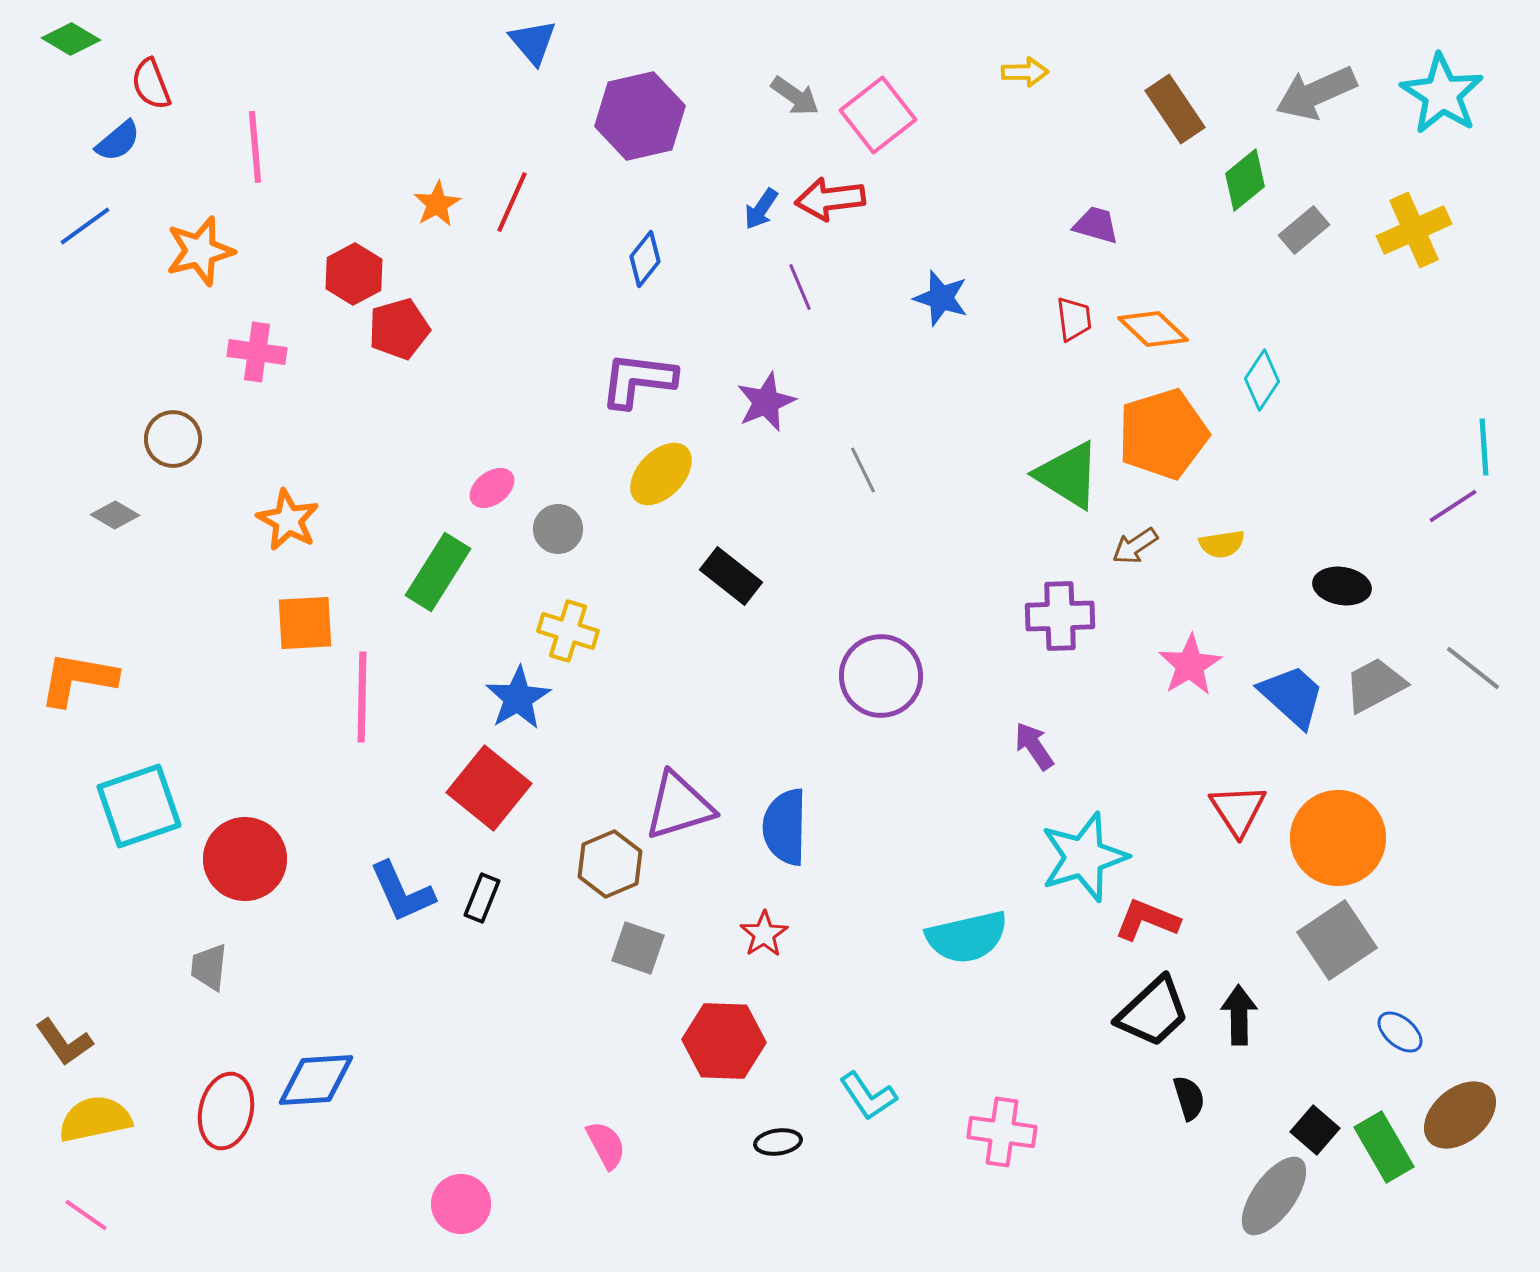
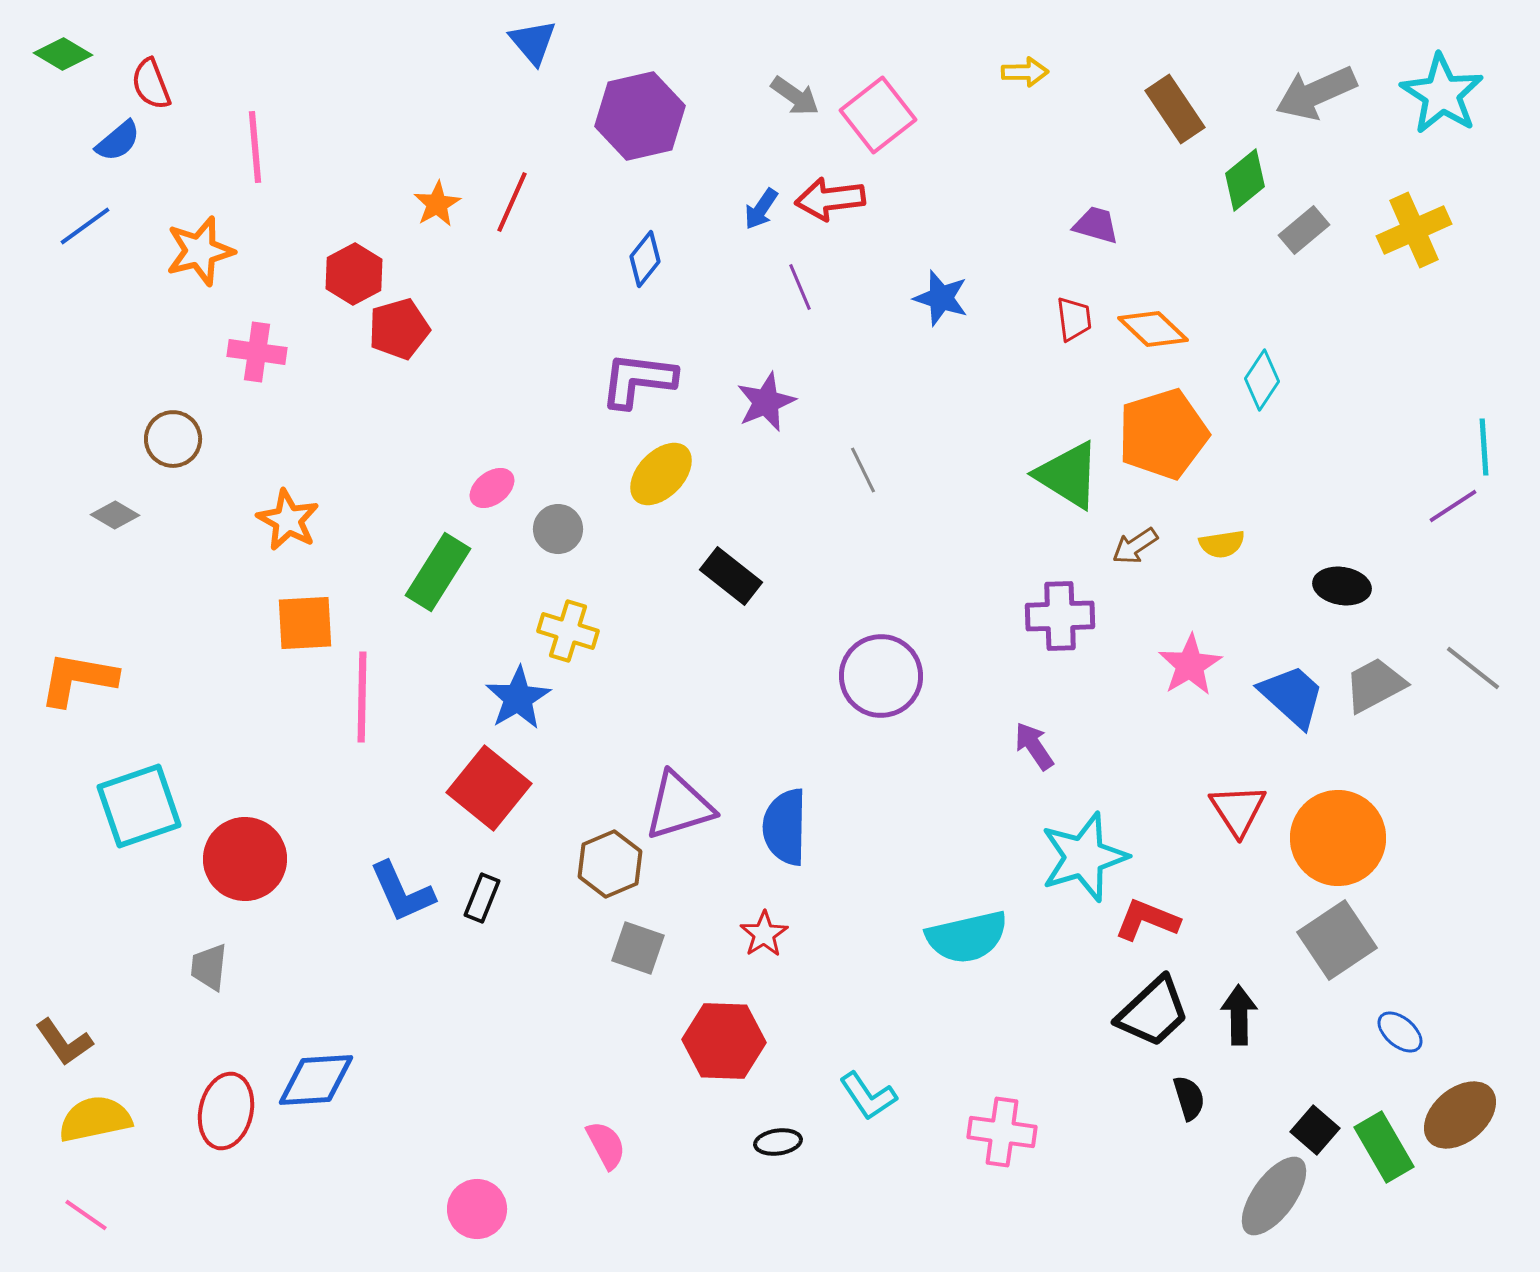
green diamond at (71, 39): moved 8 px left, 15 px down
pink circle at (461, 1204): moved 16 px right, 5 px down
